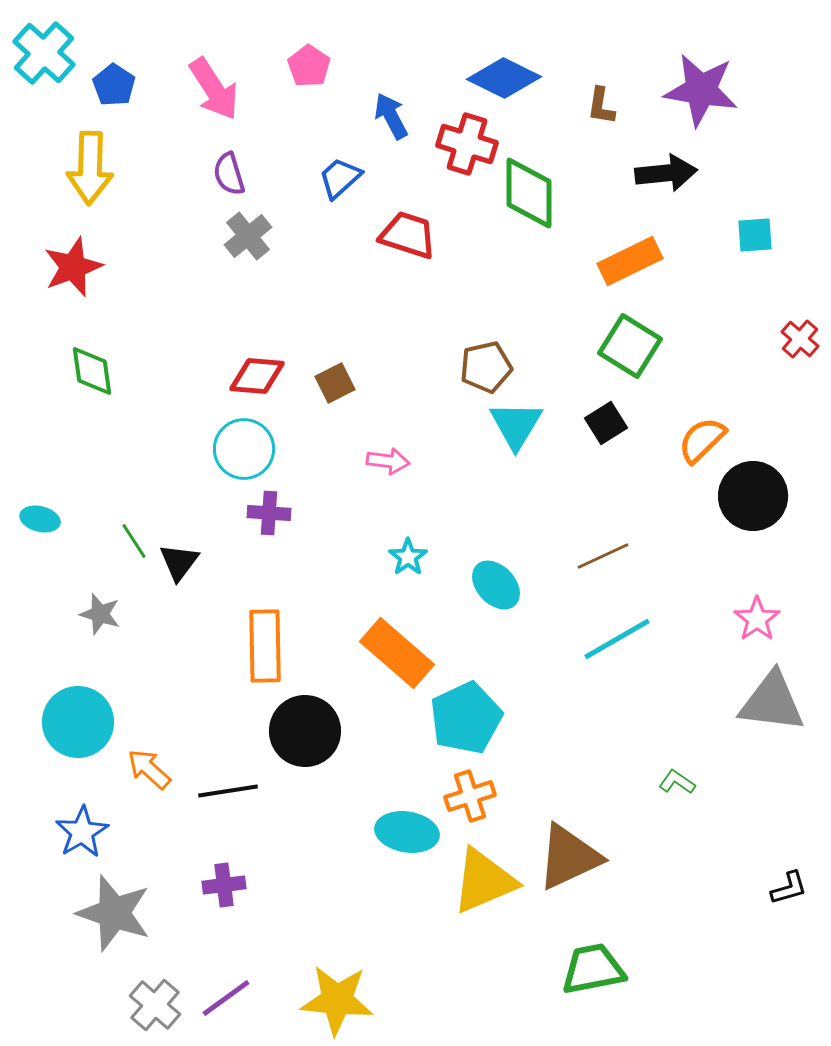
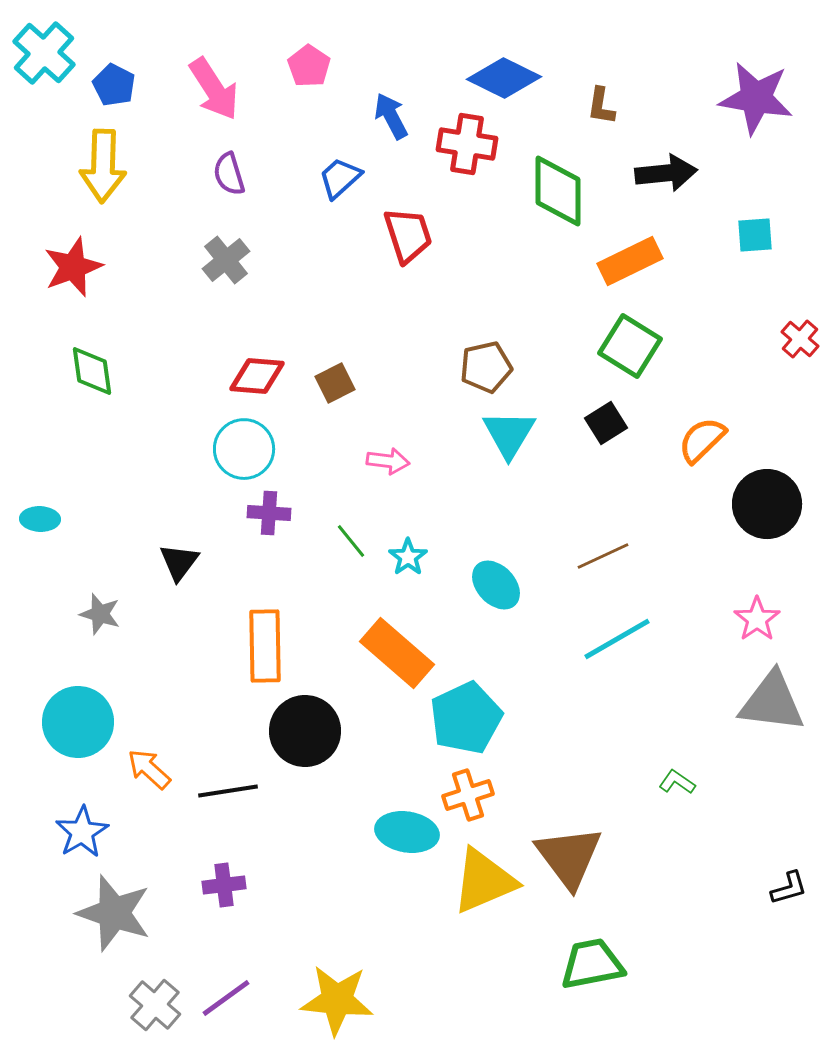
blue pentagon at (114, 85): rotated 6 degrees counterclockwise
purple star at (701, 90): moved 55 px right, 8 px down
red cross at (467, 144): rotated 8 degrees counterclockwise
yellow arrow at (90, 168): moved 13 px right, 2 px up
green diamond at (529, 193): moved 29 px right, 2 px up
red trapezoid at (408, 235): rotated 54 degrees clockwise
gray cross at (248, 236): moved 22 px left, 24 px down
cyan triangle at (516, 425): moved 7 px left, 9 px down
black circle at (753, 496): moved 14 px right, 8 px down
cyan ellipse at (40, 519): rotated 12 degrees counterclockwise
green line at (134, 541): moved 217 px right; rotated 6 degrees counterclockwise
orange cross at (470, 796): moved 2 px left, 1 px up
brown triangle at (569, 857): rotated 42 degrees counterclockwise
green trapezoid at (593, 969): moved 1 px left, 5 px up
